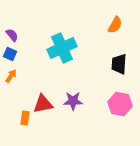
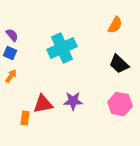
blue square: moved 1 px up
black trapezoid: rotated 50 degrees counterclockwise
